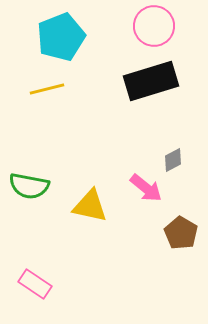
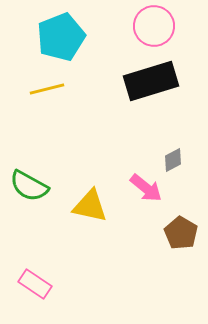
green semicircle: rotated 18 degrees clockwise
